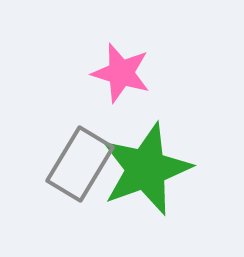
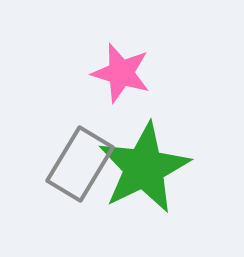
green star: moved 2 px left, 1 px up; rotated 6 degrees counterclockwise
